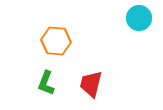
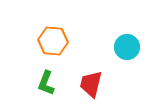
cyan circle: moved 12 px left, 29 px down
orange hexagon: moved 3 px left
